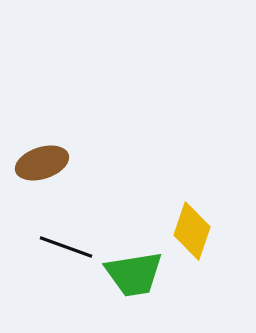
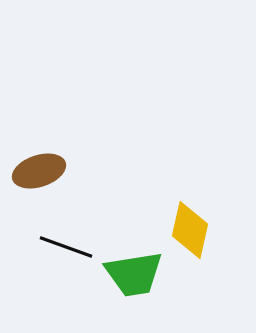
brown ellipse: moved 3 px left, 8 px down
yellow diamond: moved 2 px left, 1 px up; rotated 6 degrees counterclockwise
